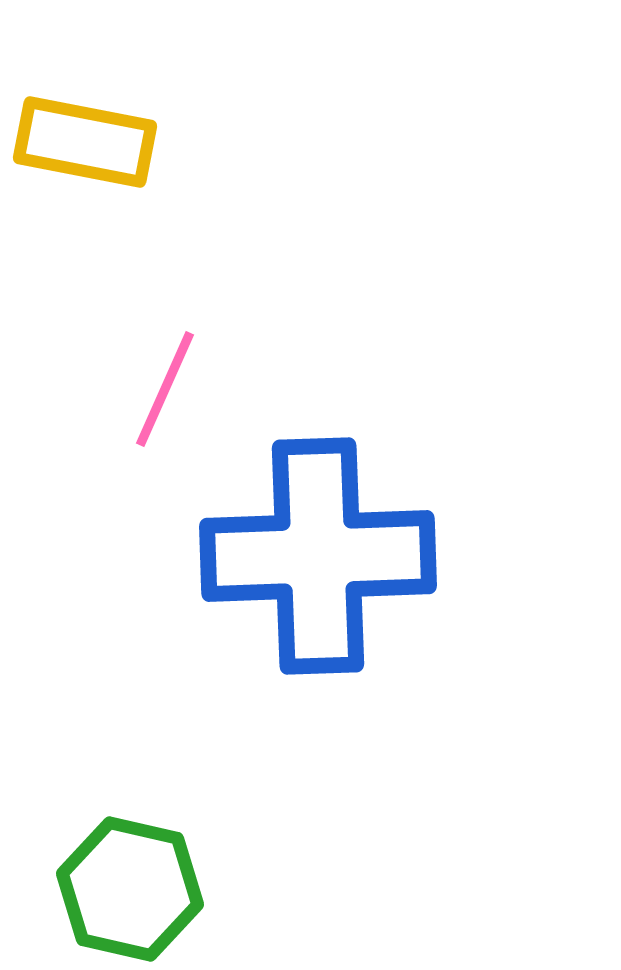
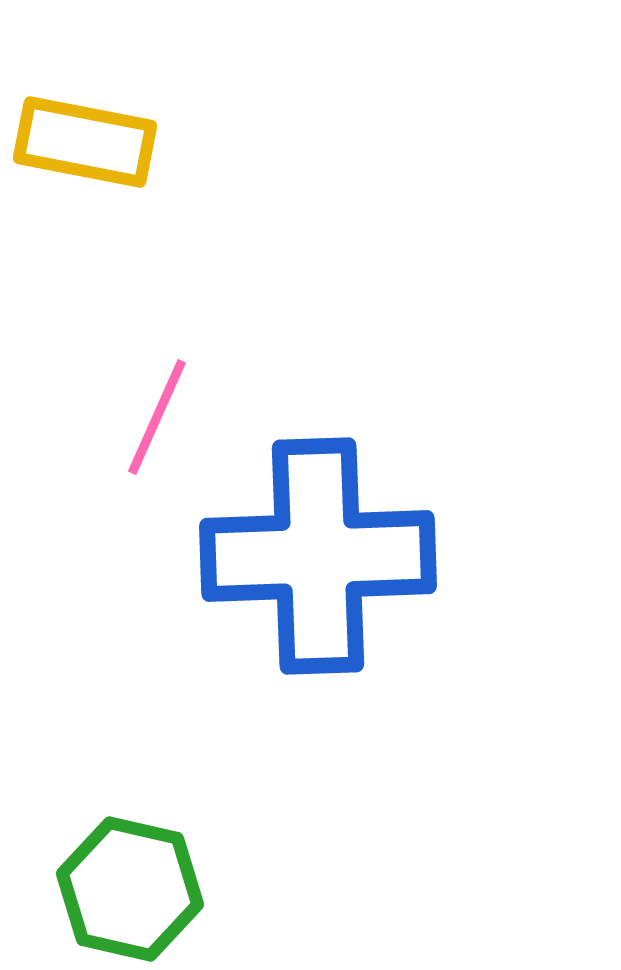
pink line: moved 8 px left, 28 px down
